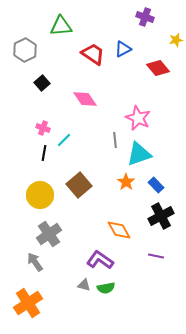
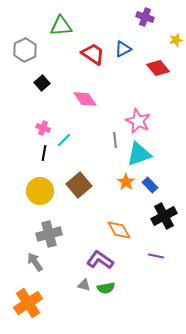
pink star: moved 3 px down
blue rectangle: moved 6 px left
yellow circle: moved 4 px up
black cross: moved 3 px right
gray cross: rotated 20 degrees clockwise
